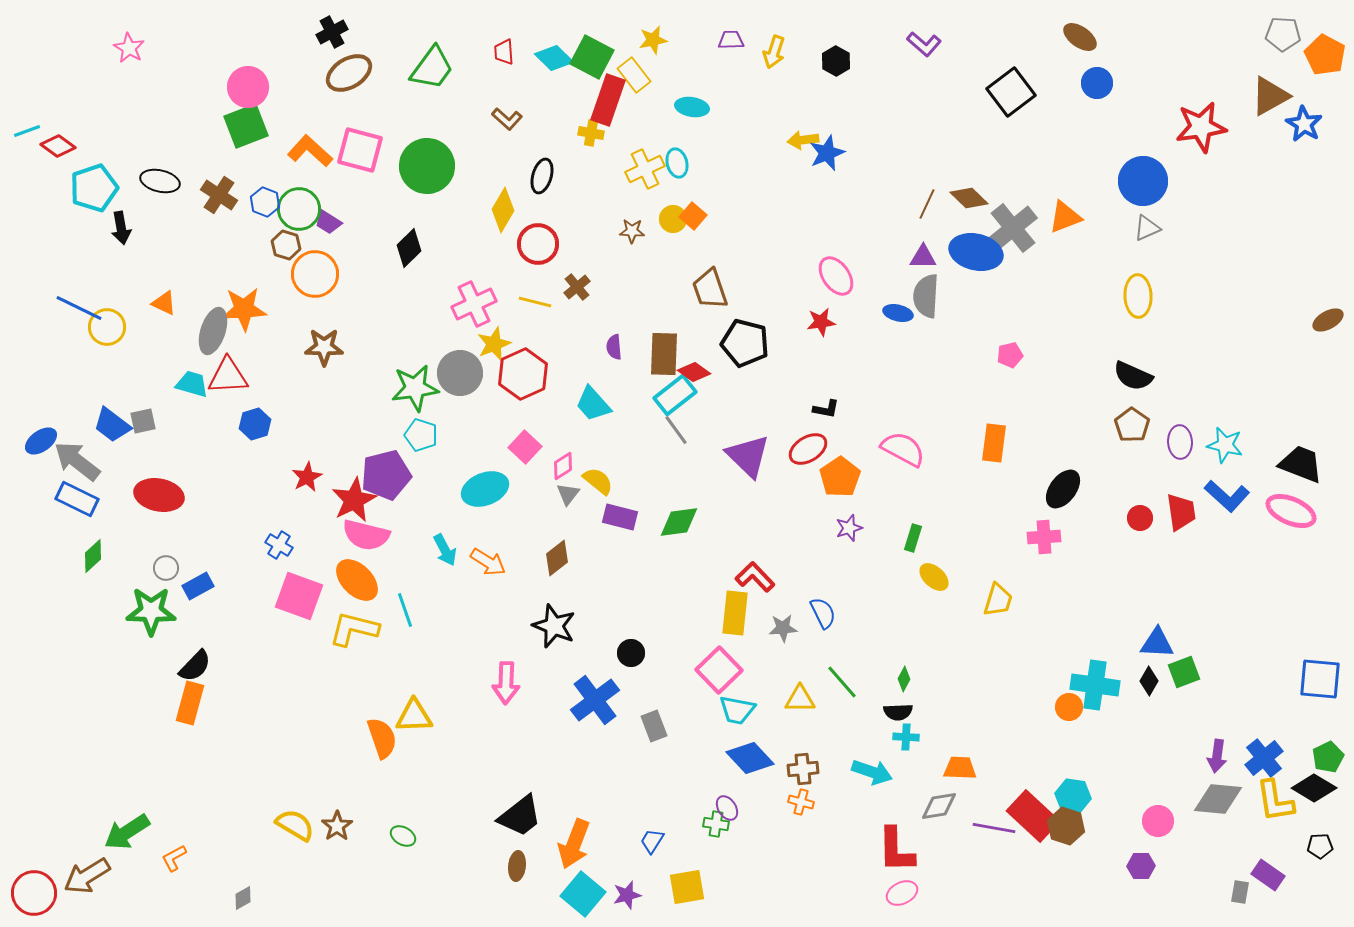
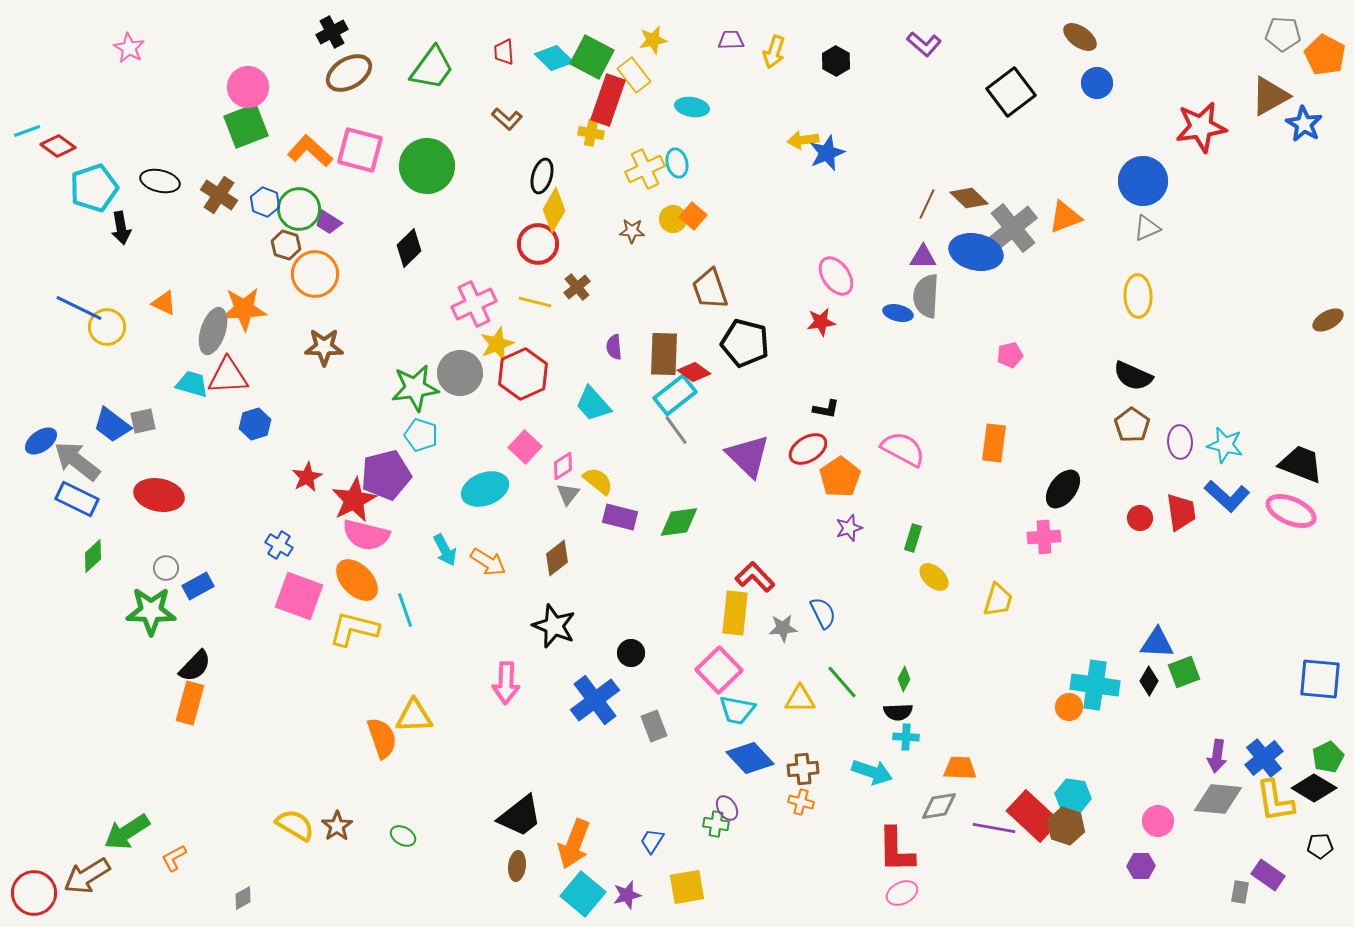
yellow diamond at (503, 210): moved 51 px right
yellow star at (494, 344): moved 3 px right
